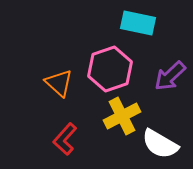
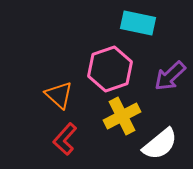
orange triangle: moved 12 px down
white semicircle: rotated 69 degrees counterclockwise
